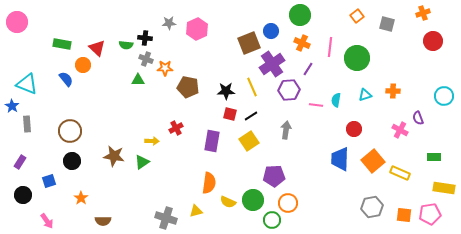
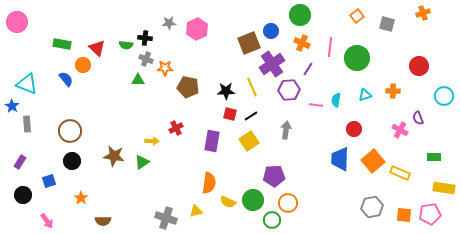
red circle at (433, 41): moved 14 px left, 25 px down
